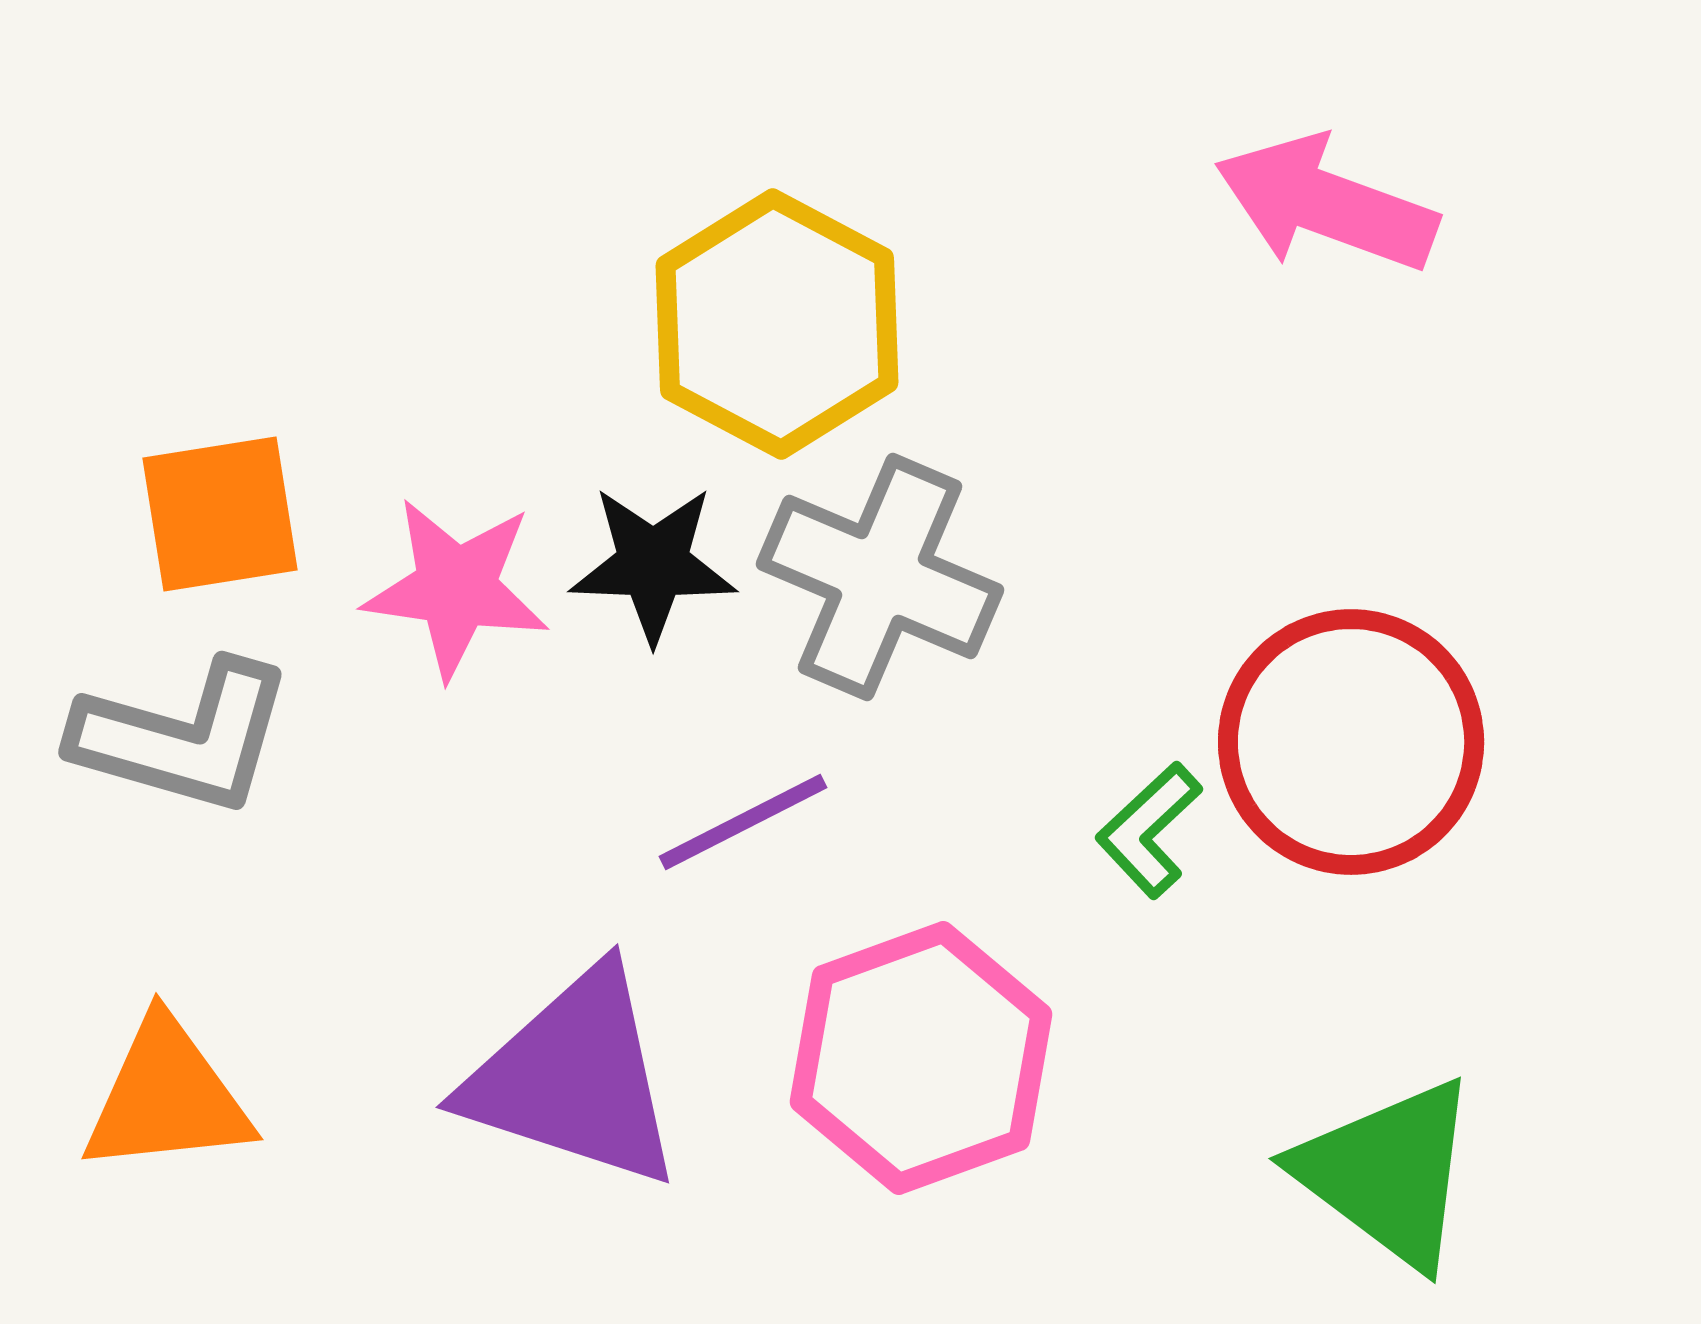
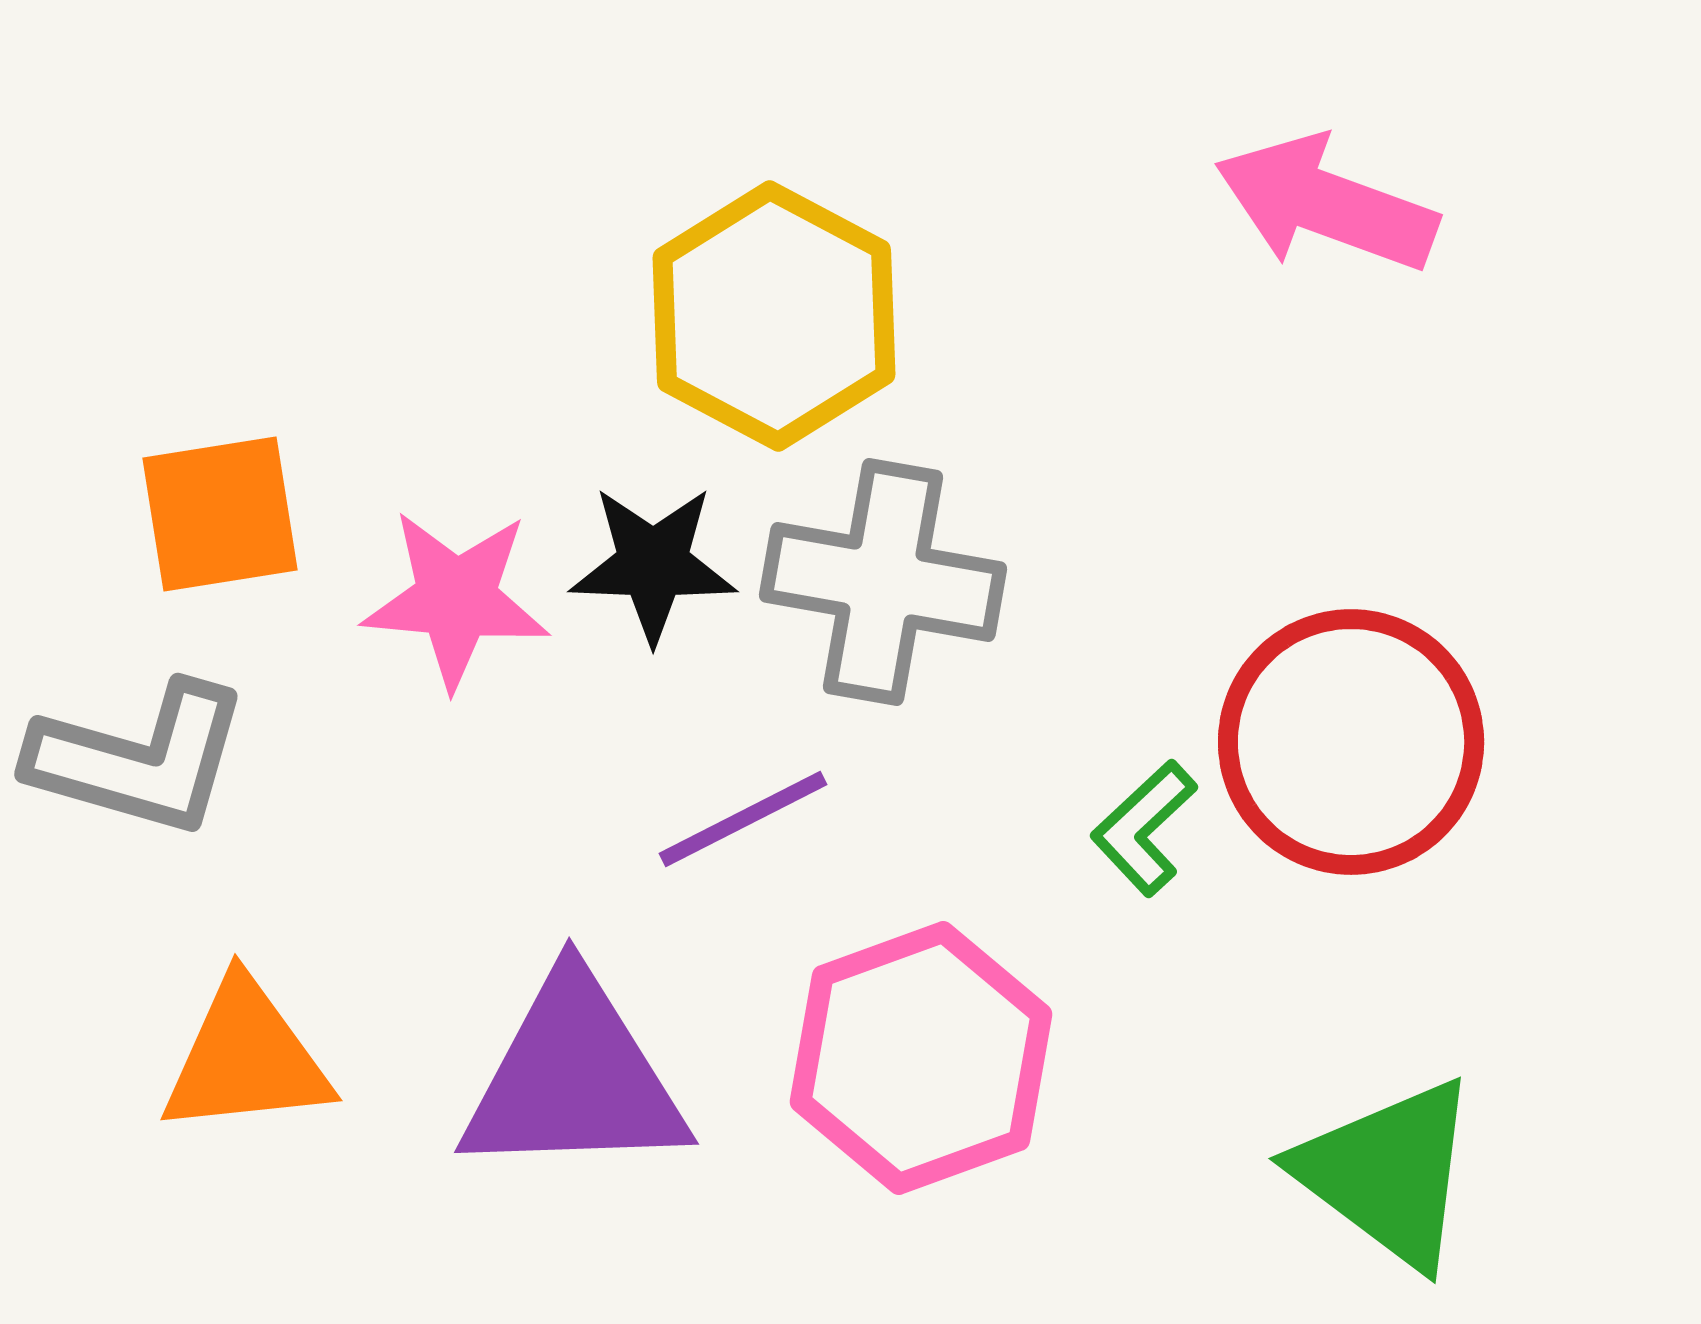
yellow hexagon: moved 3 px left, 8 px up
gray cross: moved 3 px right, 5 px down; rotated 13 degrees counterclockwise
pink star: moved 11 px down; rotated 3 degrees counterclockwise
gray L-shape: moved 44 px left, 22 px down
purple line: moved 3 px up
green L-shape: moved 5 px left, 2 px up
purple triangle: rotated 20 degrees counterclockwise
orange triangle: moved 79 px right, 39 px up
